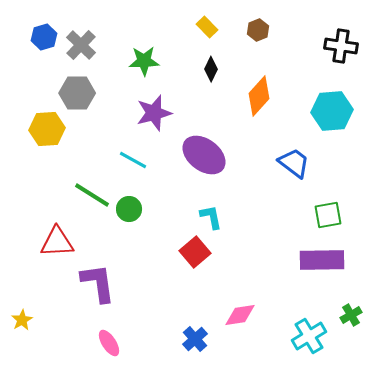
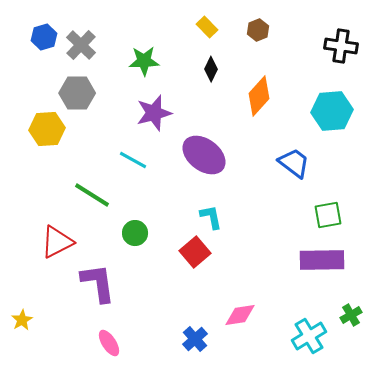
green circle: moved 6 px right, 24 px down
red triangle: rotated 24 degrees counterclockwise
